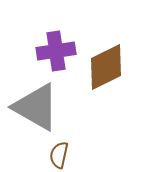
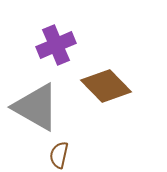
purple cross: moved 6 px up; rotated 15 degrees counterclockwise
brown diamond: moved 19 px down; rotated 72 degrees clockwise
